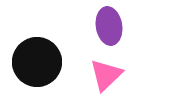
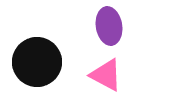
pink triangle: rotated 48 degrees counterclockwise
